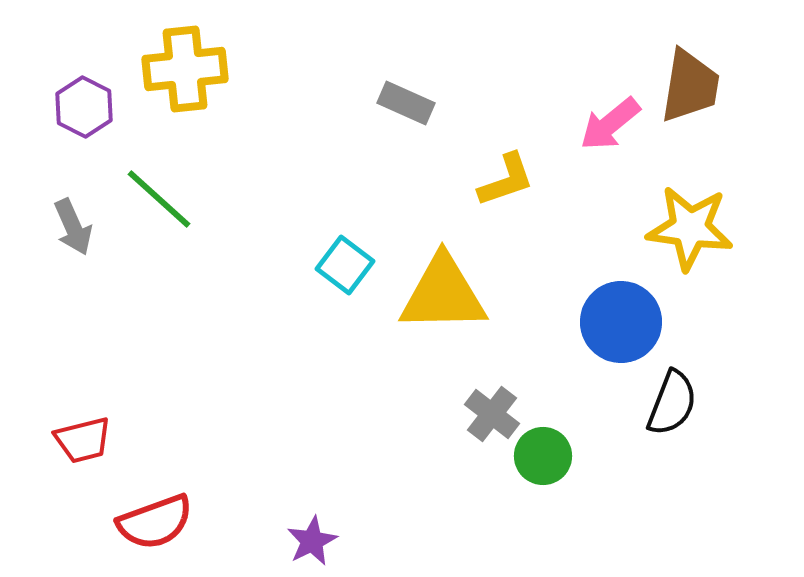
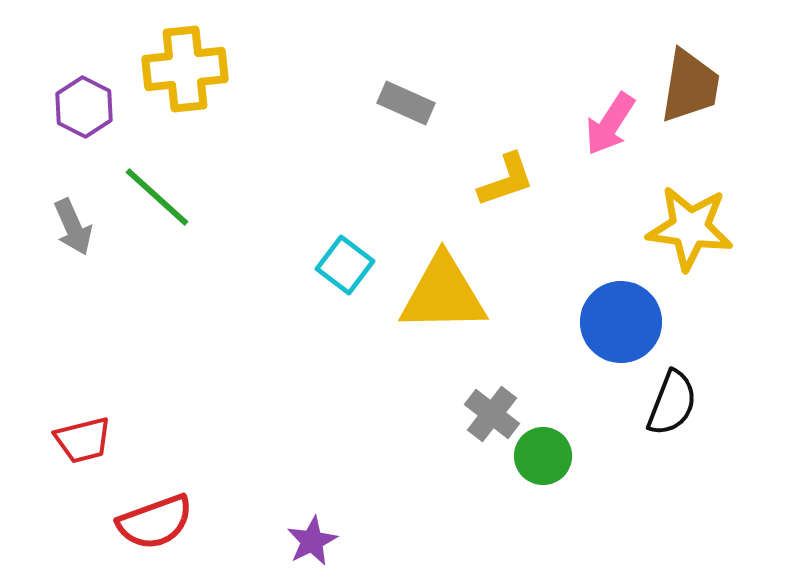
pink arrow: rotated 18 degrees counterclockwise
green line: moved 2 px left, 2 px up
